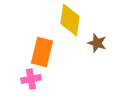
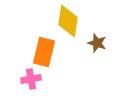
yellow diamond: moved 2 px left, 1 px down
orange rectangle: moved 2 px right
